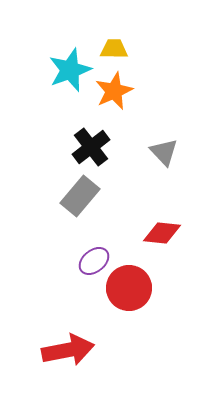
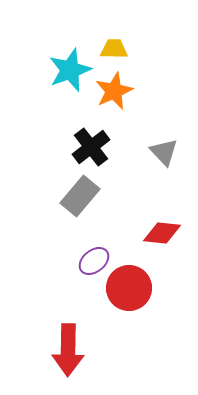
red arrow: rotated 102 degrees clockwise
